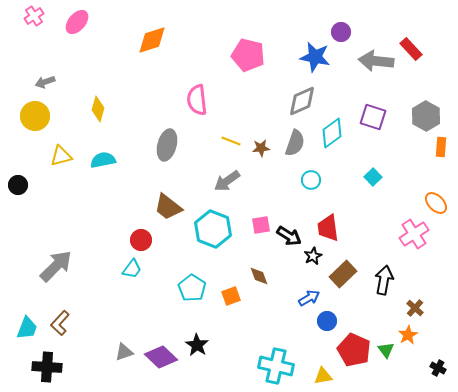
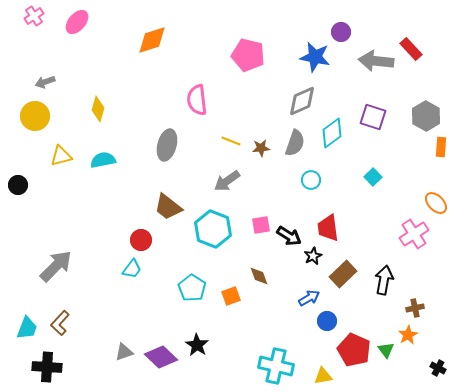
brown cross at (415, 308): rotated 36 degrees clockwise
